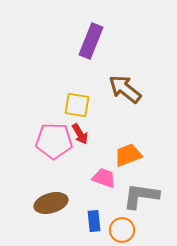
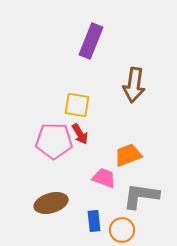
brown arrow: moved 9 px right, 4 px up; rotated 120 degrees counterclockwise
